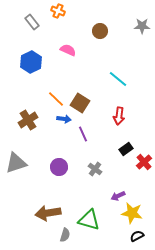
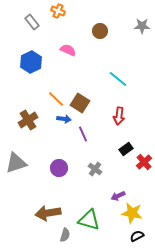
purple circle: moved 1 px down
